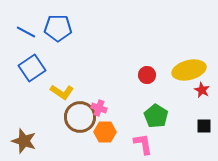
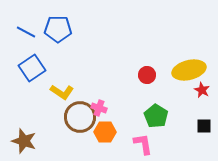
blue pentagon: moved 1 px down
